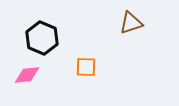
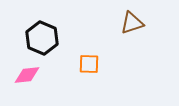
brown triangle: moved 1 px right
orange square: moved 3 px right, 3 px up
